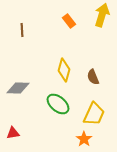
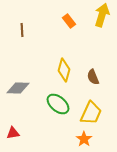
yellow trapezoid: moved 3 px left, 1 px up
